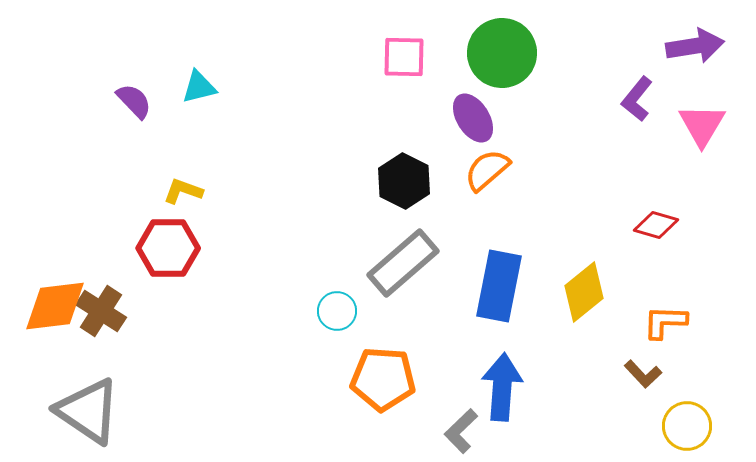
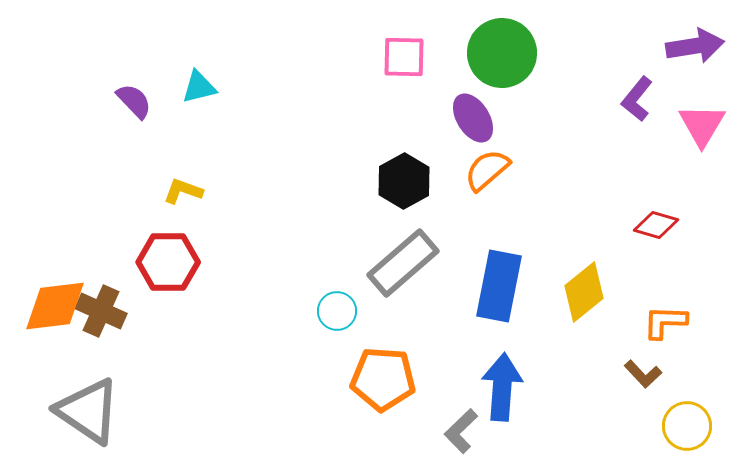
black hexagon: rotated 4 degrees clockwise
red hexagon: moved 14 px down
brown cross: rotated 9 degrees counterclockwise
